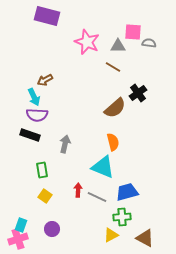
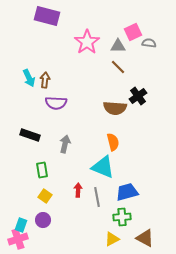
pink square: rotated 30 degrees counterclockwise
pink star: rotated 15 degrees clockwise
brown line: moved 5 px right; rotated 14 degrees clockwise
brown arrow: rotated 126 degrees clockwise
black cross: moved 3 px down
cyan arrow: moved 5 px left, 19 px up
brown semicircle: rotated 45 degrees clockwise
purple semicircle: moved 19 px right, 12 px up
gray line: rotated 54 degrees clockwise
purple circle: moved 9 px left, 9 px up
yellow triangle: moved 1 px right, 4 px down
